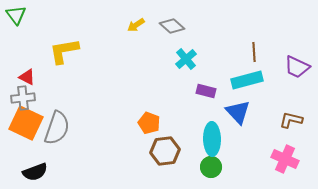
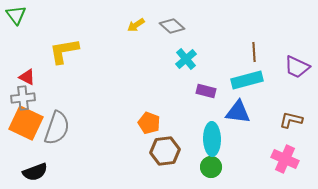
blue triangle: rotated 40 degrees counterclockwise
